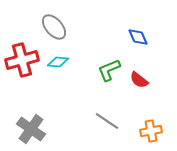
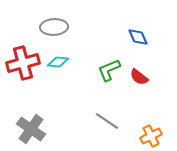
gray ellipse: rotated 52 degrees counterclockwise
red cross: moved 1 px right, 3 px down
red semicircle: moved 3 px up
orange cross: moved 5 px down; rotated 15 degrees counterclockwise
